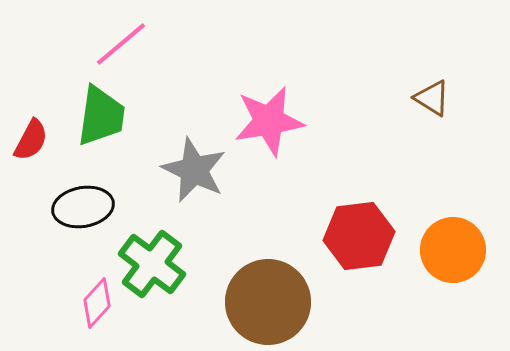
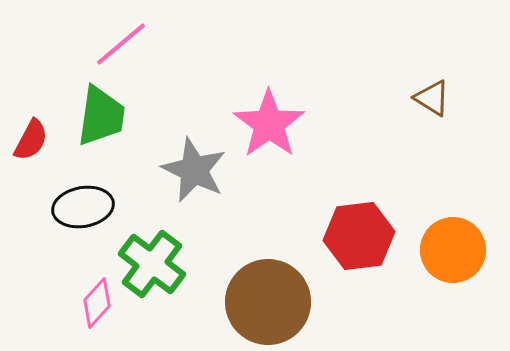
pink star: moved 3 px down; rotated 26 degrees counterclockwise
